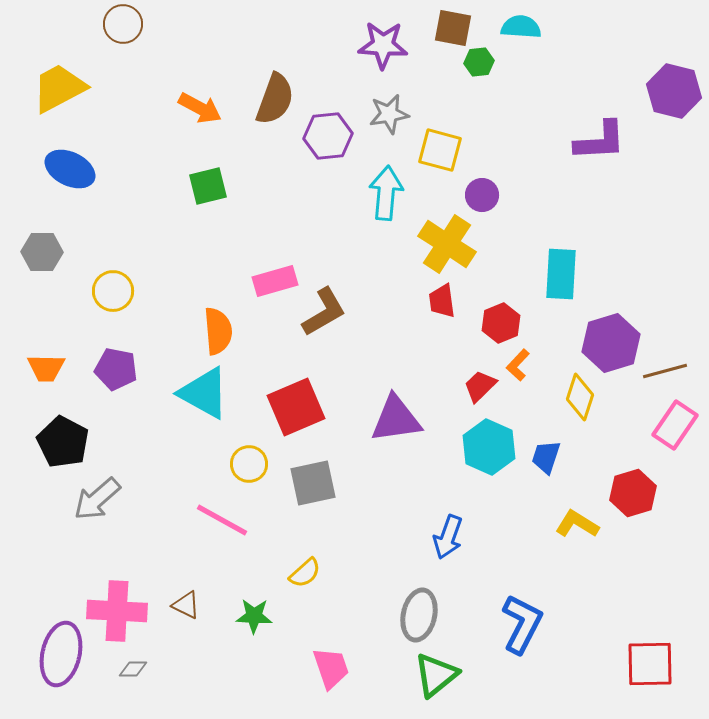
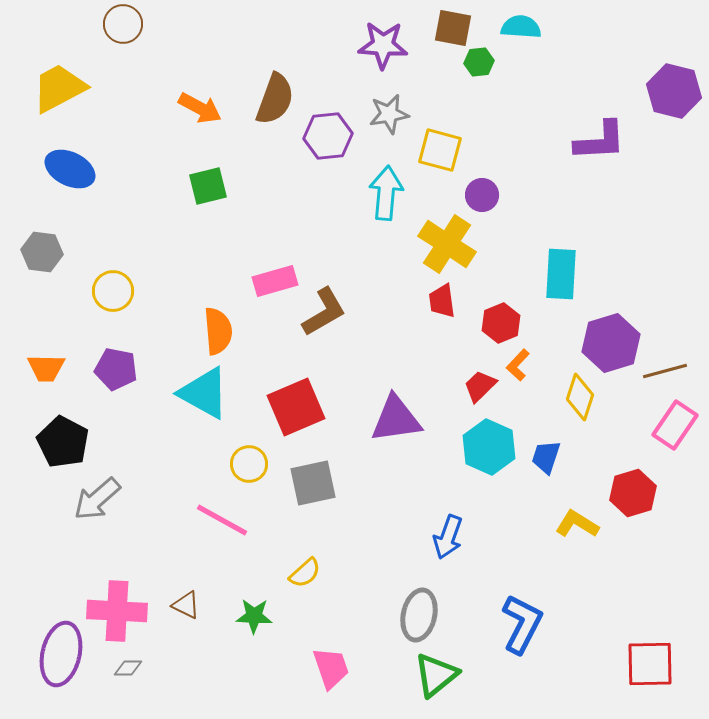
gray hexagon at (42, 252): rotated 6 degrees clockwise
gray diamond at (133, 669): moved 5 px left, 1 px up
